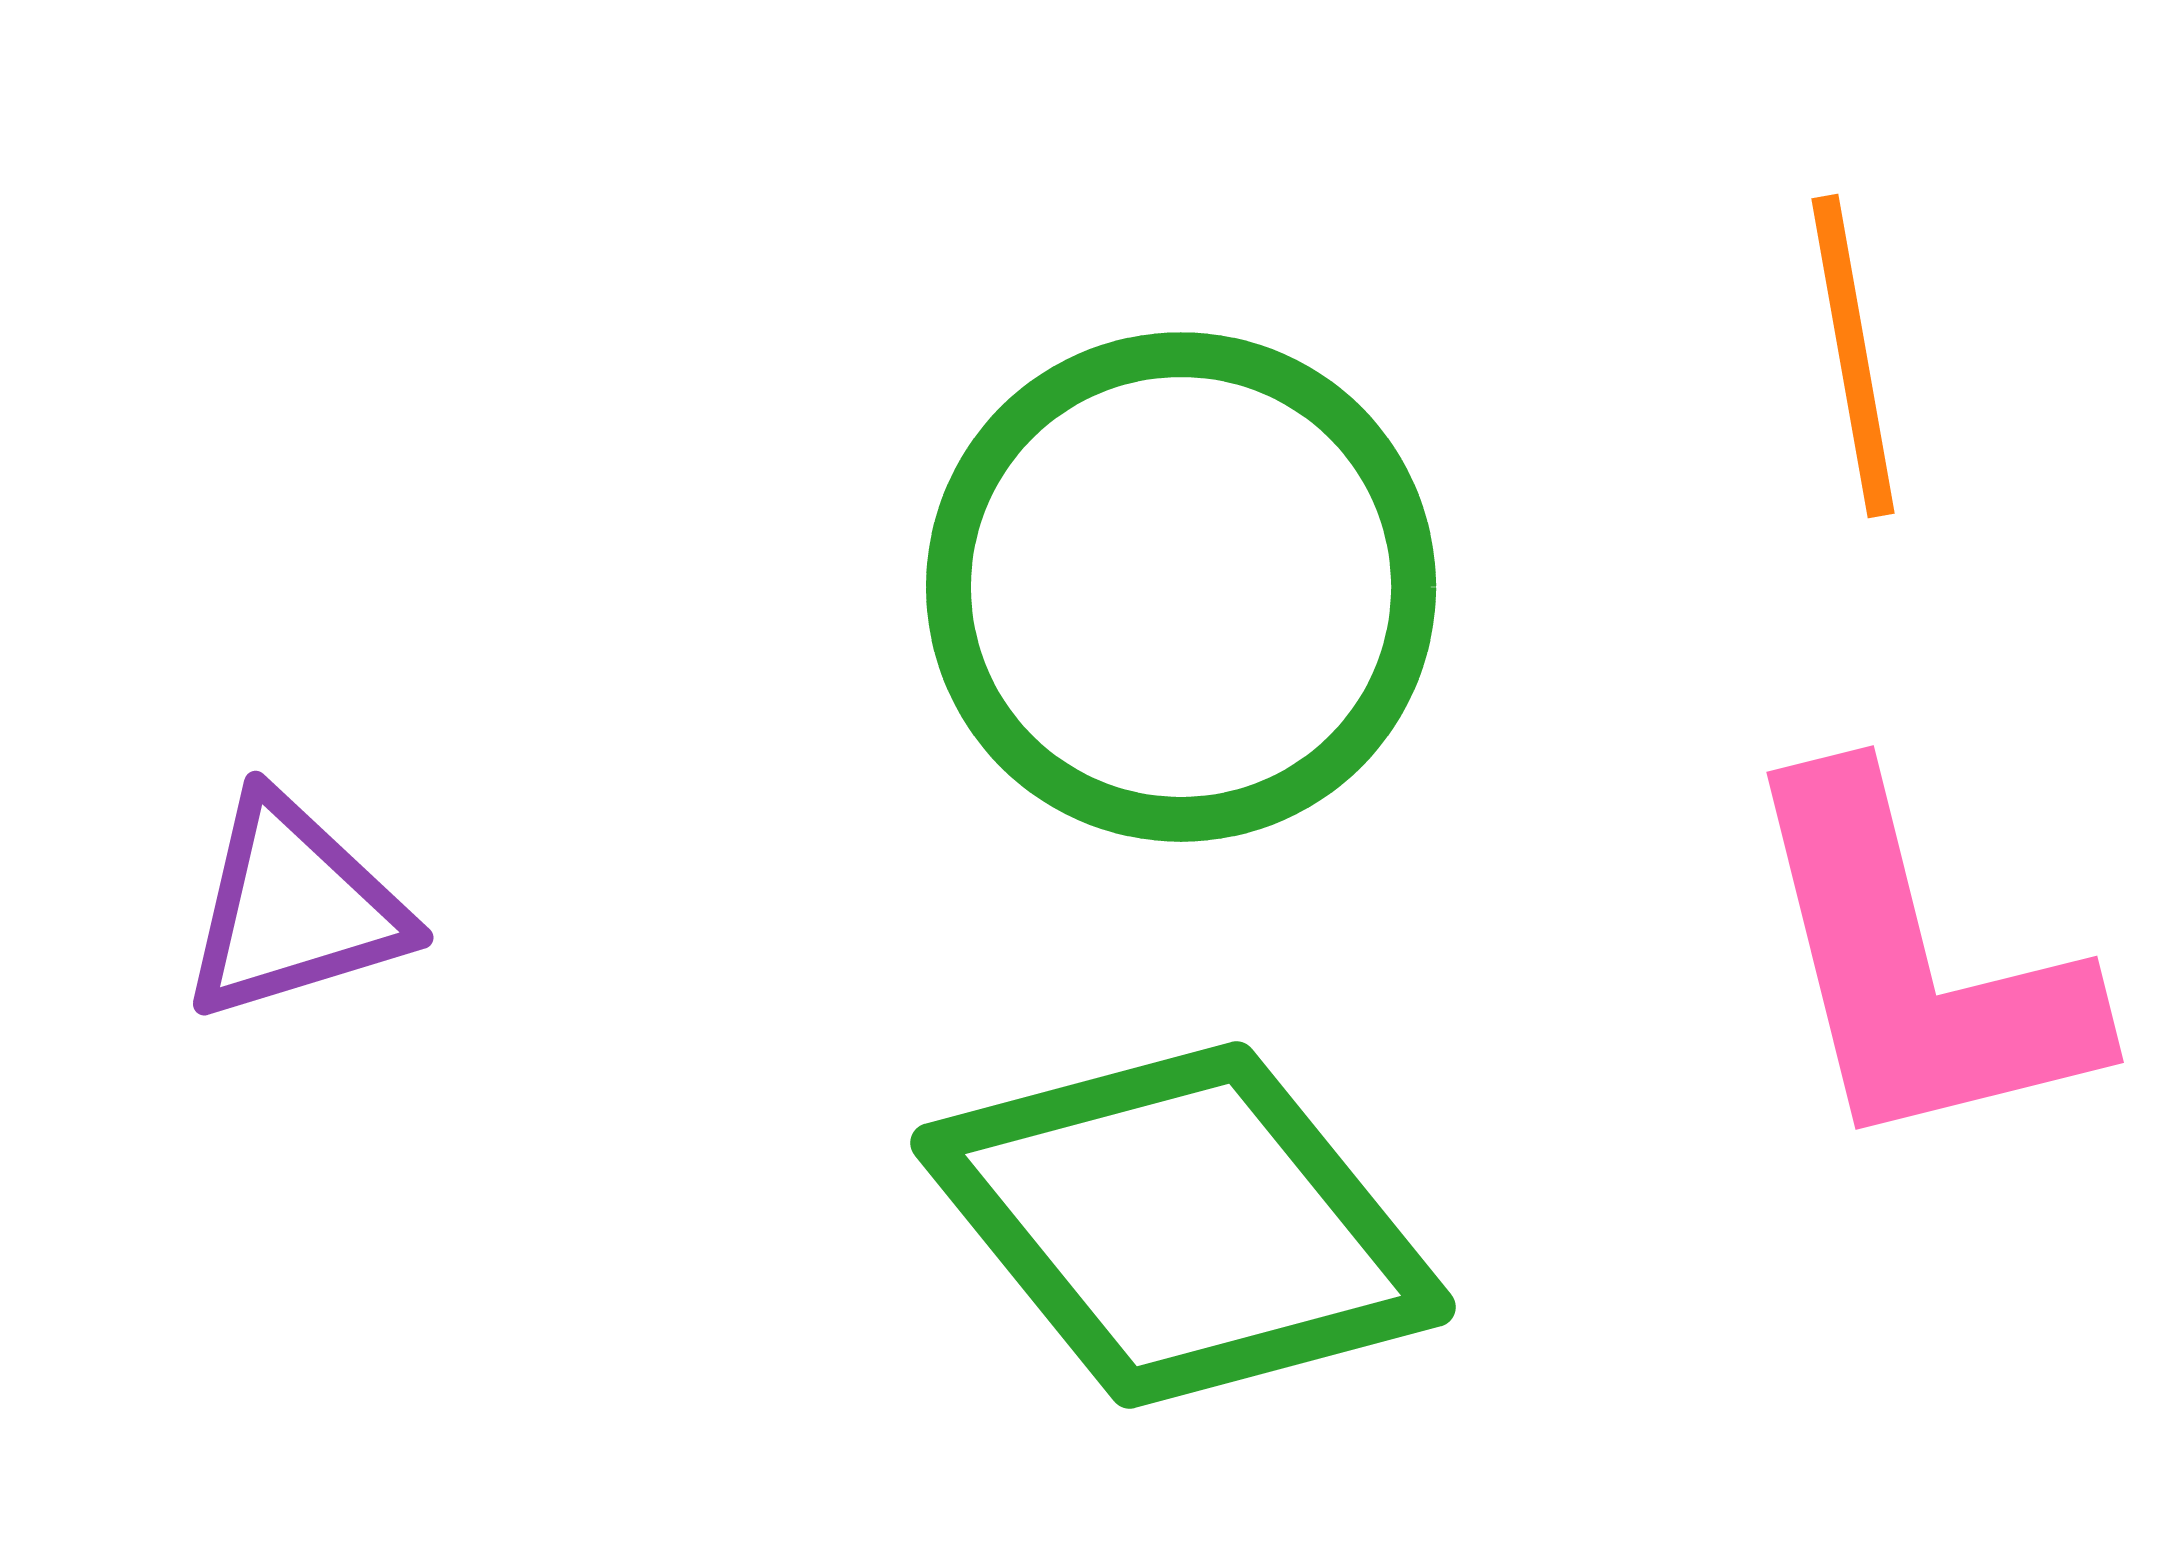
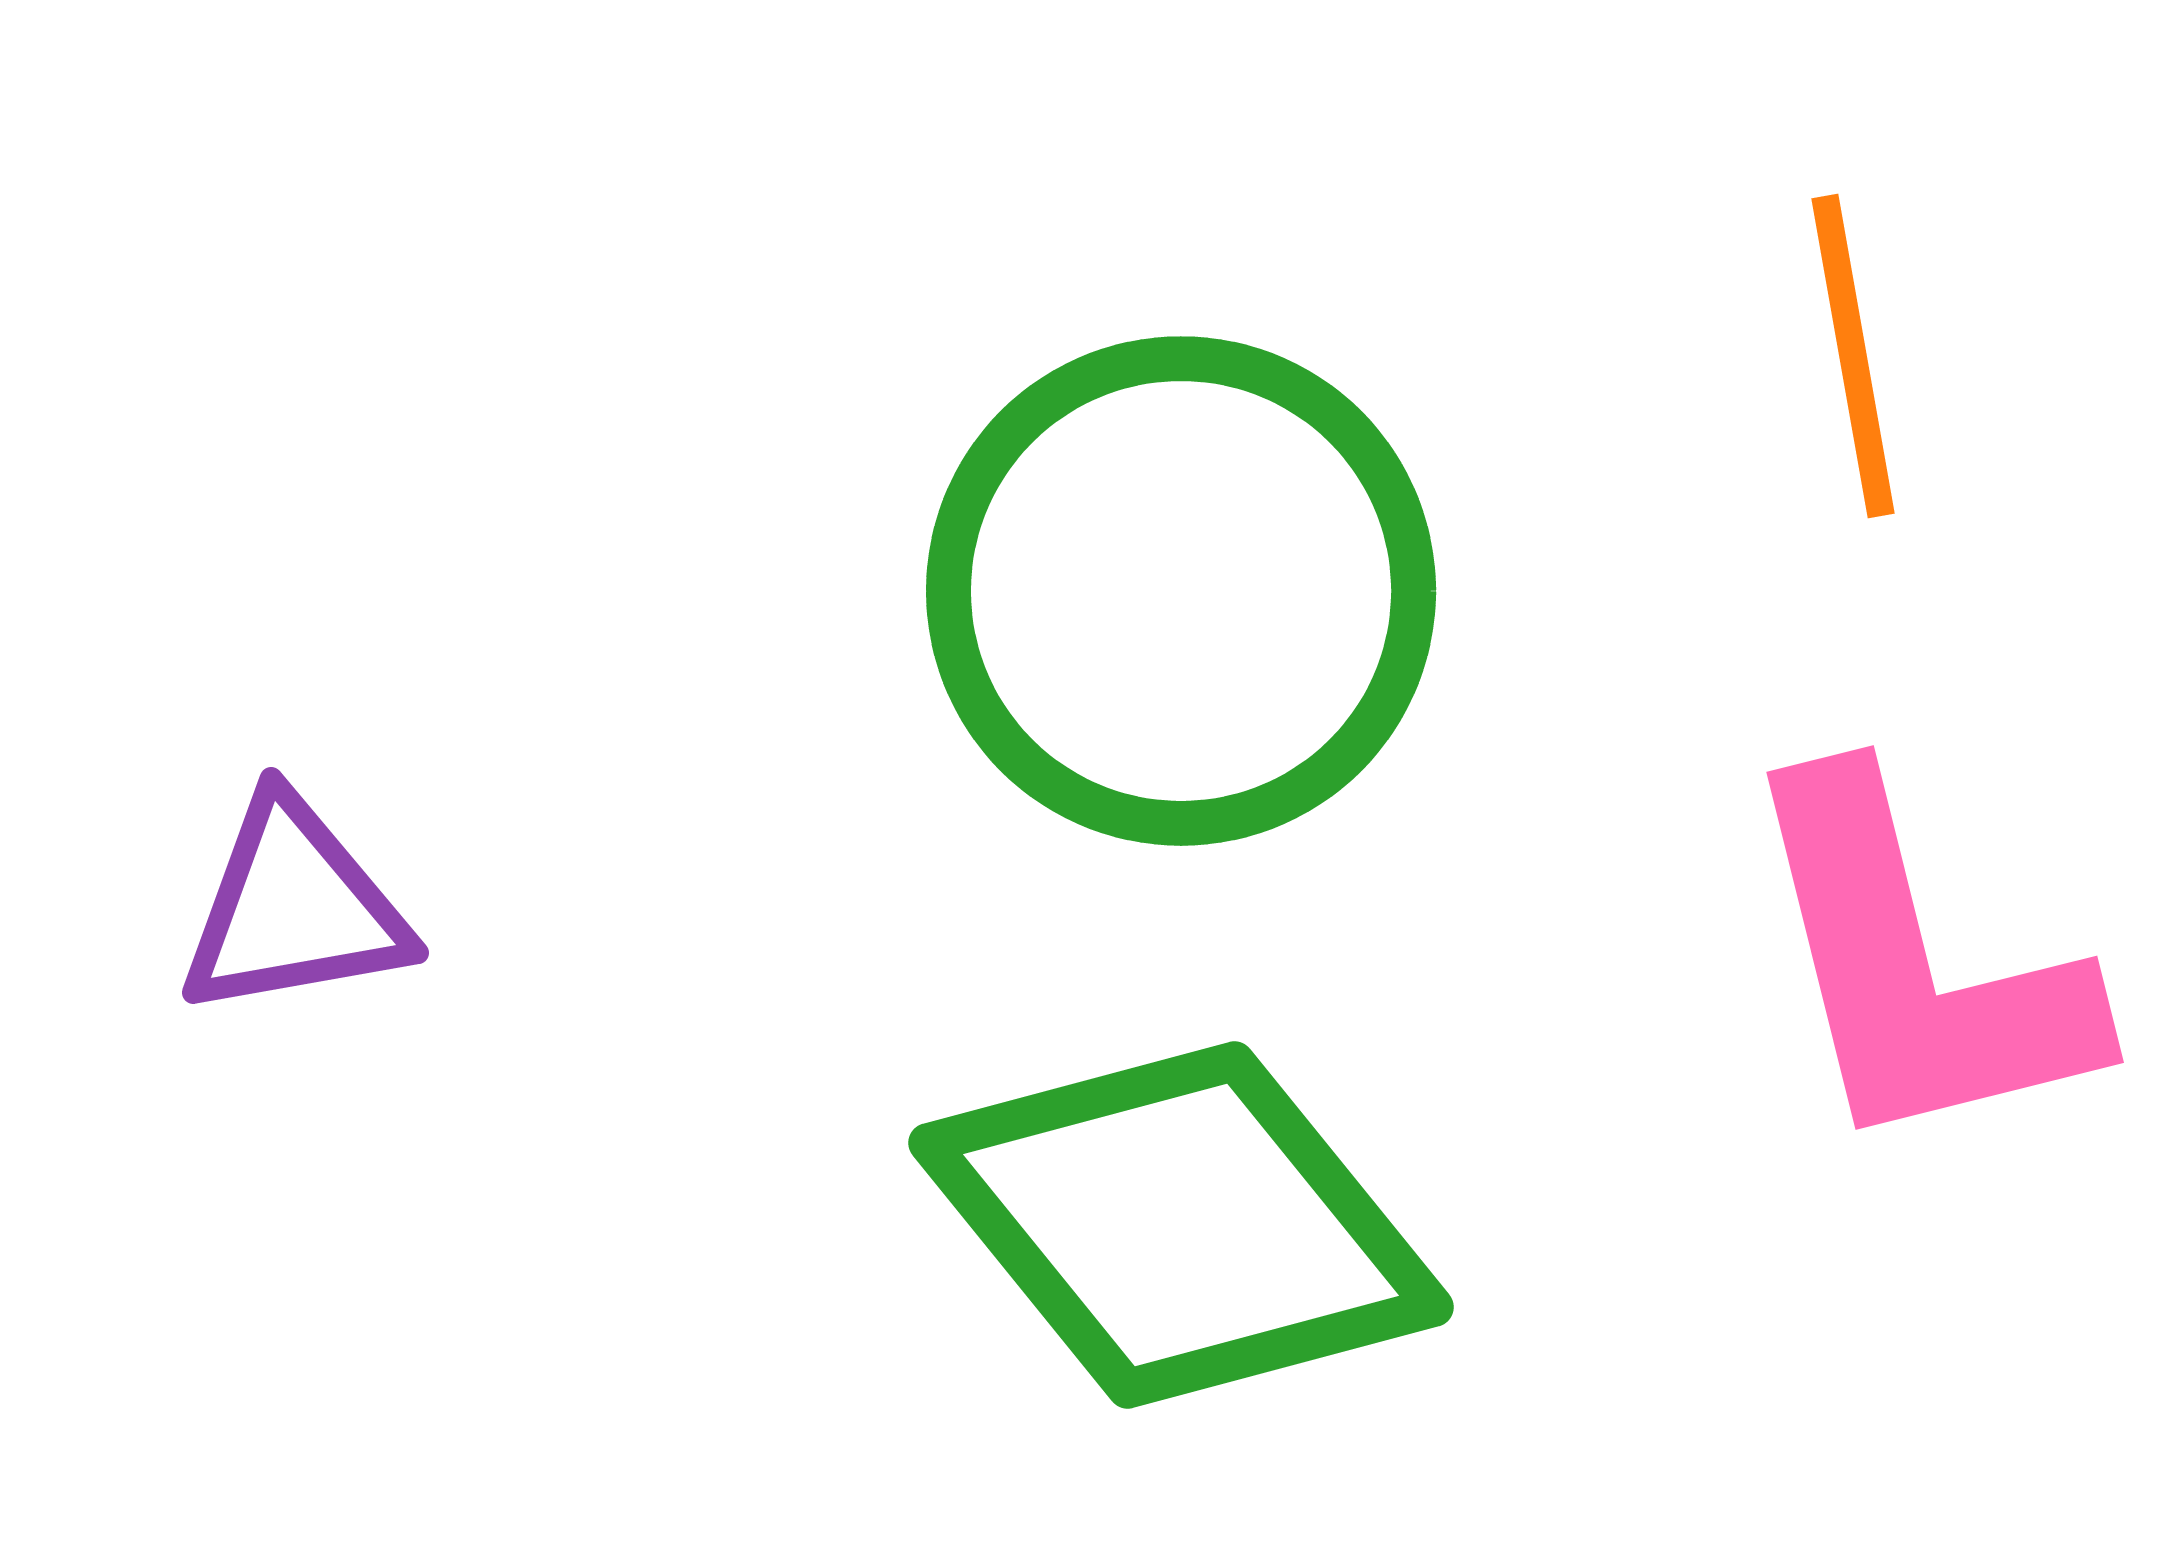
green circle: moved 4 px down
purple triangle: rotated 7 degrees clockwise
green diamond: moved 2 px left
